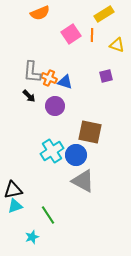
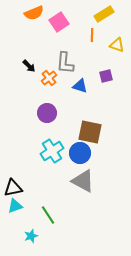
orange semicircle: moved 6 px left
pink square: moved 12 px left, 12 px up
gray L-shape: moved 33 px right, 9 px up
orange cross: rotated 28 degrees clockwise
blue triangle: moved 15 px right, 4 px down
black arrow: moved 30 px up
purple circle: moved 8 px left, 7 px down
blue circle: moved 4 px right, 2 px up
black triangle: moved 2 px up
cyan star: moved 1 px left, 1 px up
